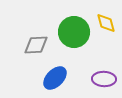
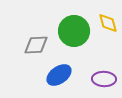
yellow diamond: moved 2 px right
green circle: moved 1 px up
blue ellipse: moved 4 px right, 3 px up; rotated 10 degrees clockwise
